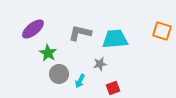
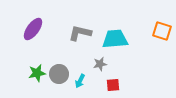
purple ellipse: rotated 15 degrees counterclockwise
green star: moved 11 px left, 20 px down; rotated 30 degrees clockwise
red square: moved 3 px up; rotated 16 degrees clockwise
